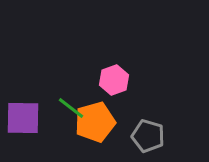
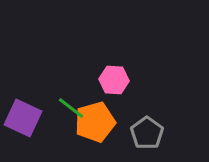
pink hexagon: rotated 24 degrees clockwise
purple square: rotated 24 degrees clockwise
gray pentagon: moved 1 px left, 3 px up; rotated 20 degrees clockwise
